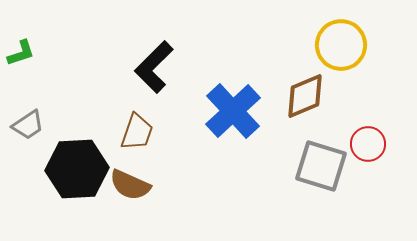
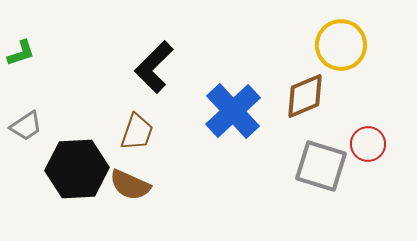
gray trapezoid: moved 2 px left, 1 px down
